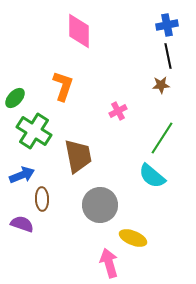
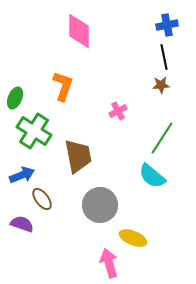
black line: moved 4 px left, 1 px down
green ellipse: rotated 20 degrees counterclockwise
brown ellipse: rotated 35 degrees counterclockwise
